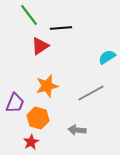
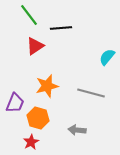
red triangle: moved 5 px left
cyan semicircle: rotated 18 degrees counterclockwise
gray line: rotated 44 degrees clockwise
